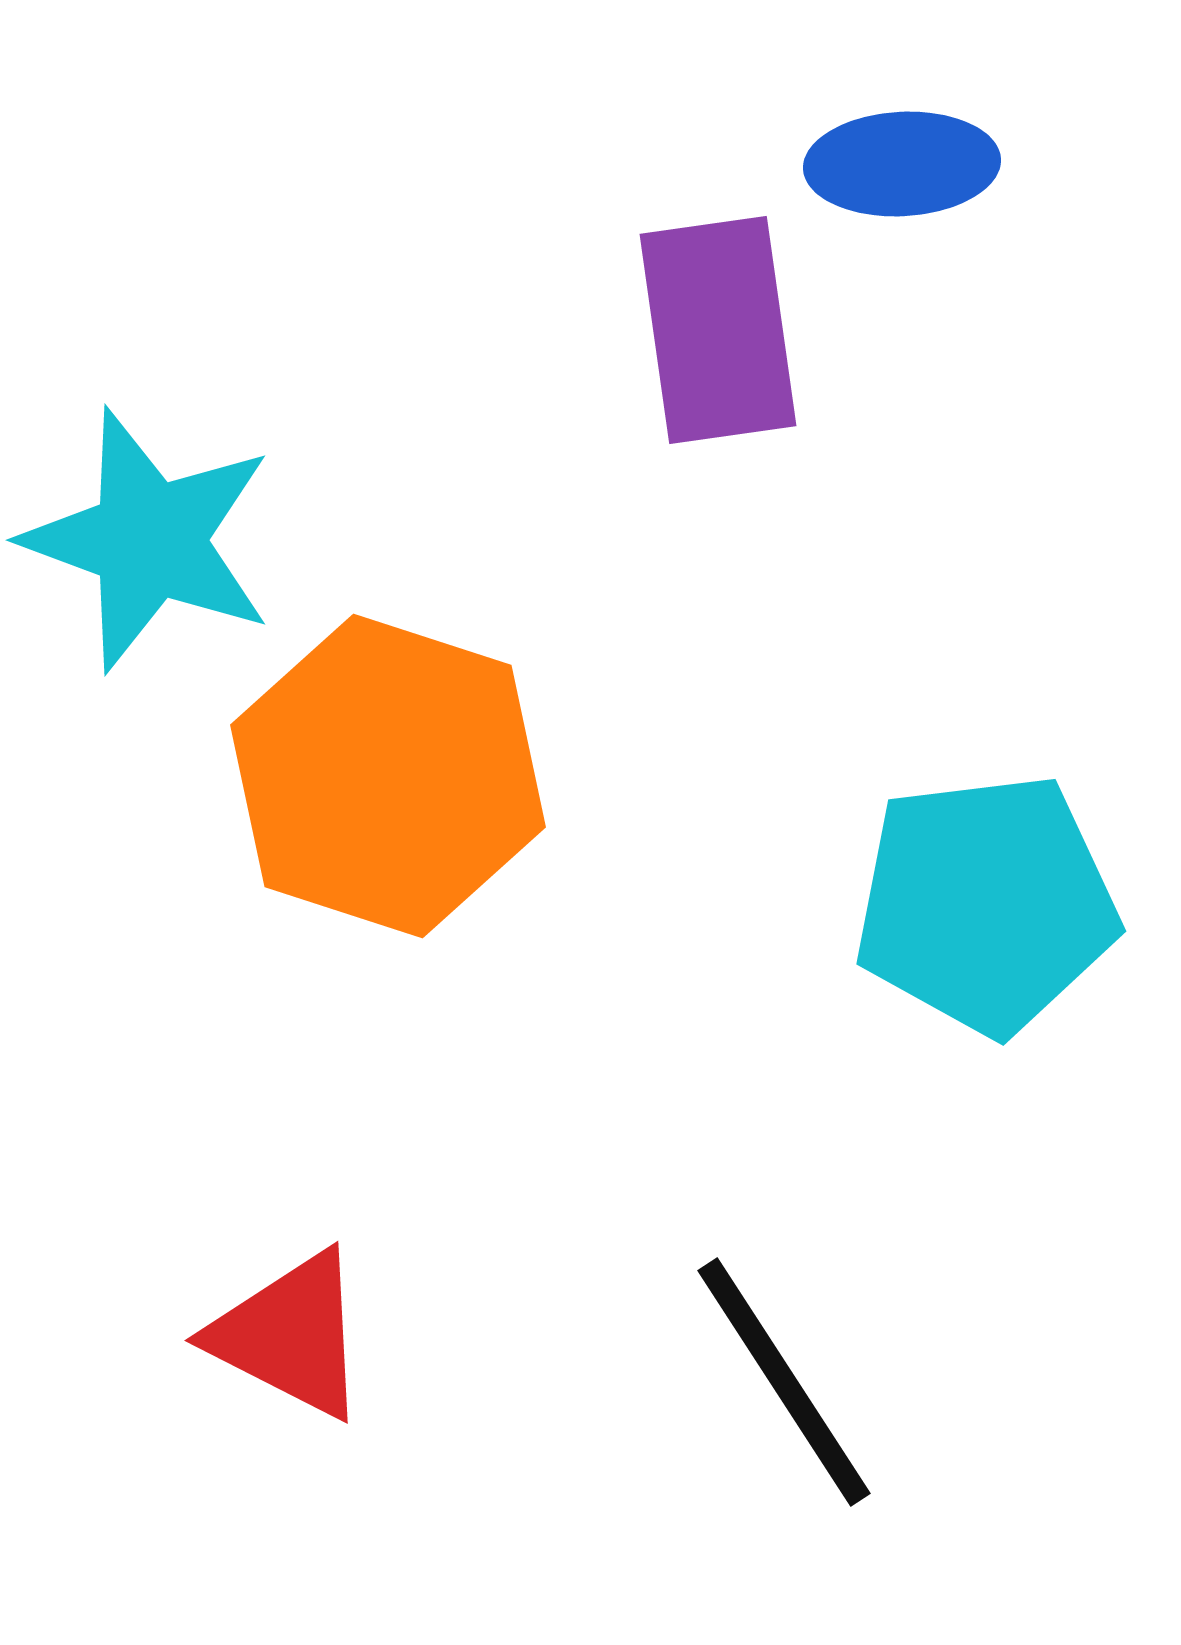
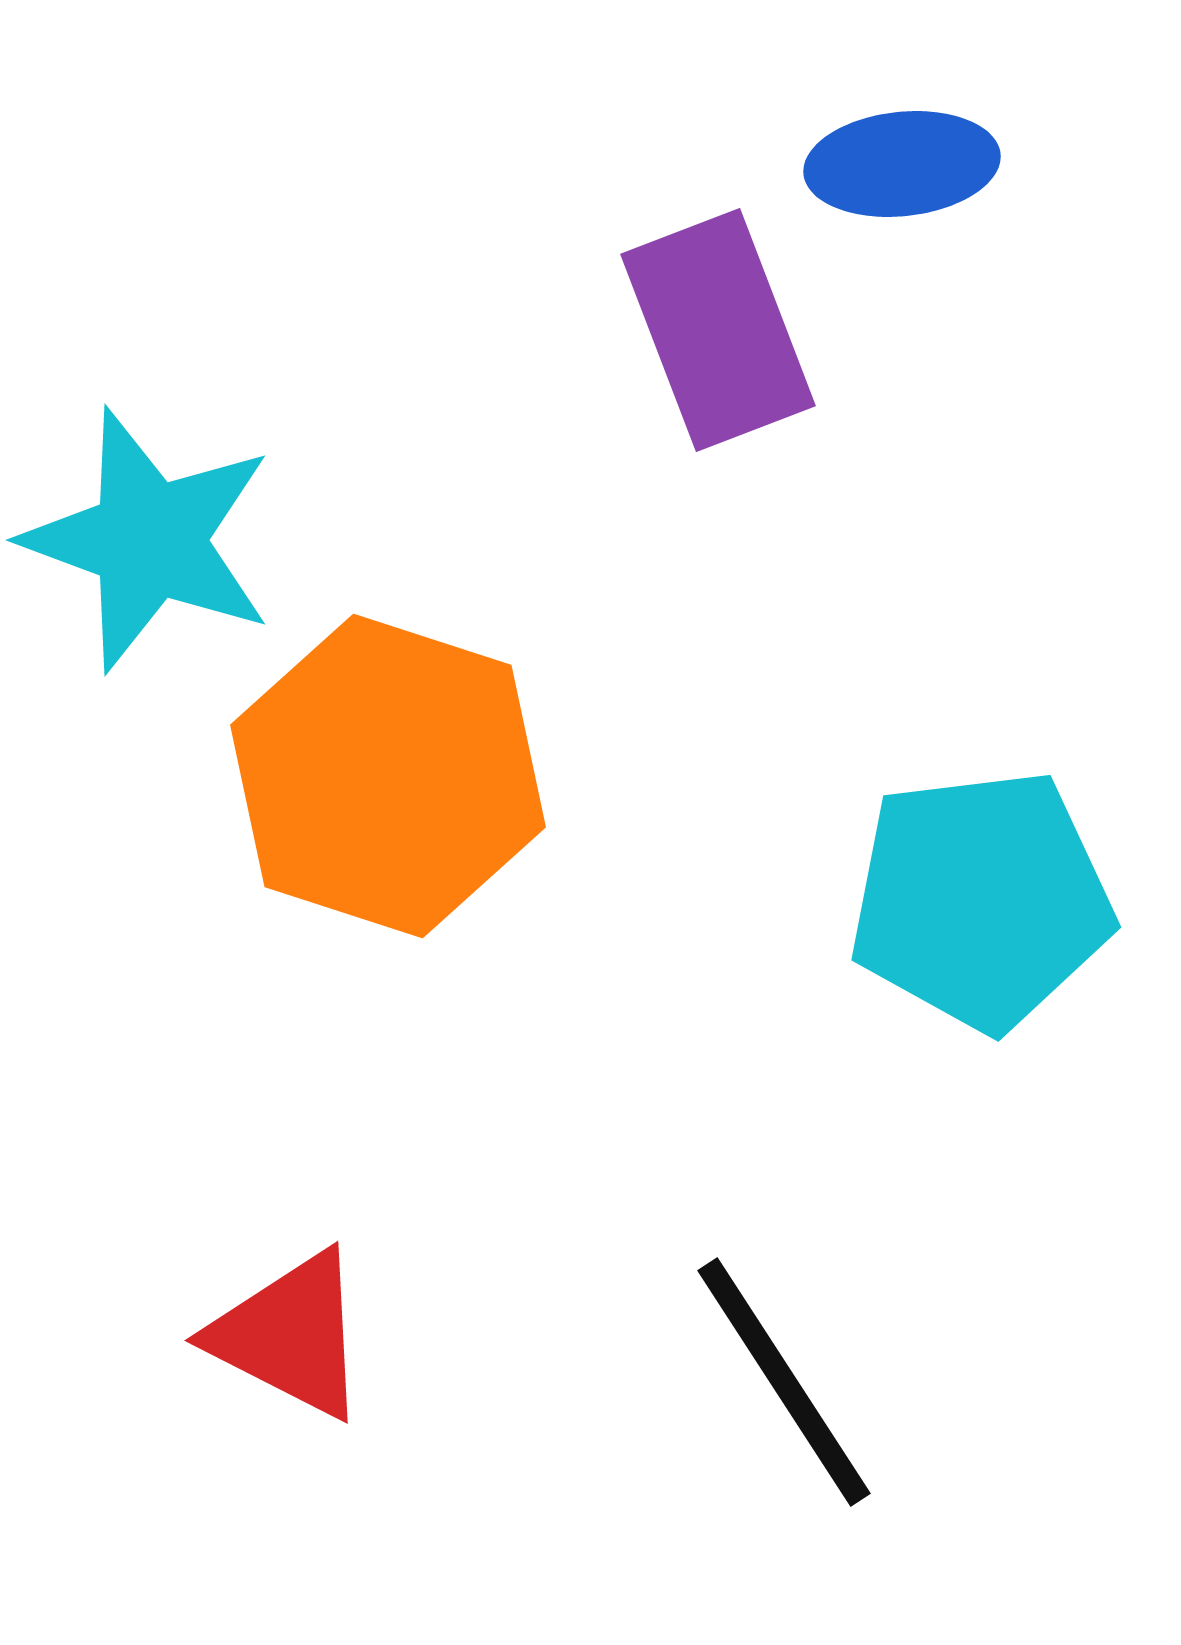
blue ellipse: rotated 3 degrees counterclockwise
purple rectangle: rotated 13 degrees counterclockwise
cyan pentagon: moved 5 px left, 4 px up
